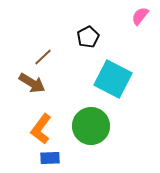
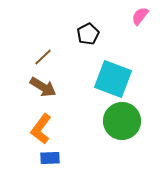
black pentagon: moved 3 px up
cyan square: rotated 6 degrees counterclockwise
brown arrow: moved 11 px right, 4 px down
green circle: moved 31 px right, 5 px up
